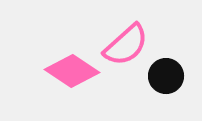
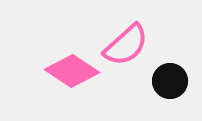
black circle: moved 4 px right, 5 px down
